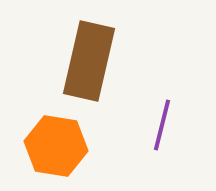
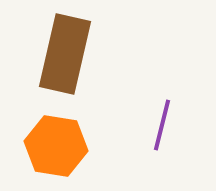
brown rectangle: moved 24 px left, 7 px up
